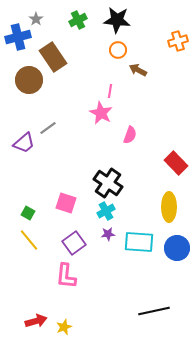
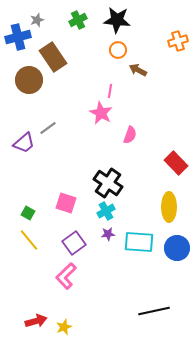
gray star: moved 1 px right, 1 px down; rotated 16 degrees clockwise
pink L-shape: rotated 40 degrees clockwise
